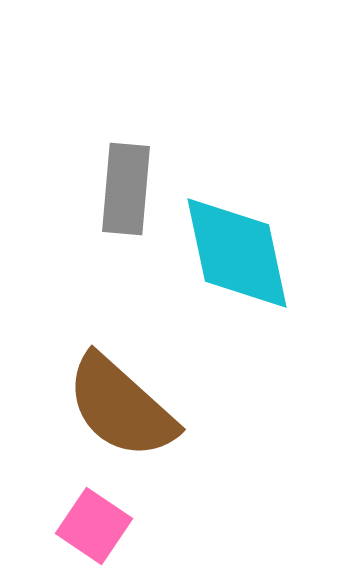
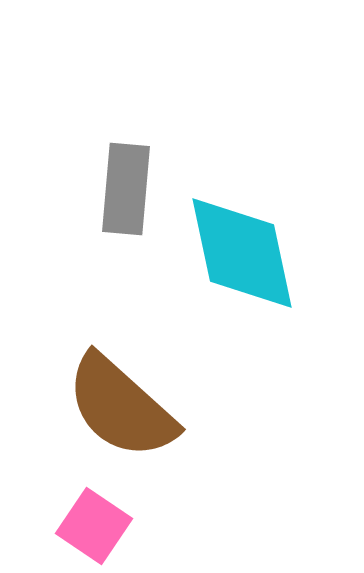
cyan diamond: moved 5 px right
